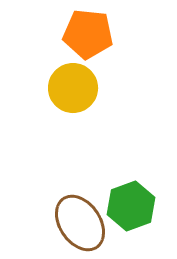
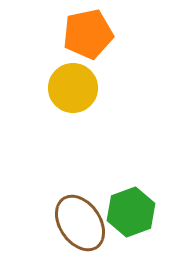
orange pentagon: rotated 18 degrees counterclockwise
green hexagon: moved 6 px down
